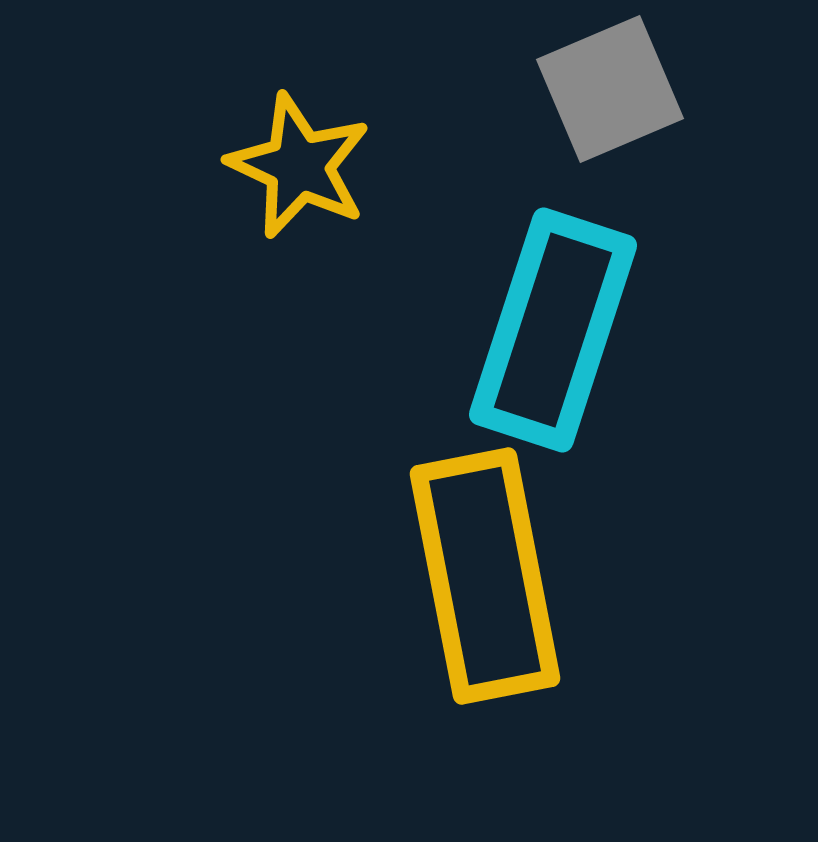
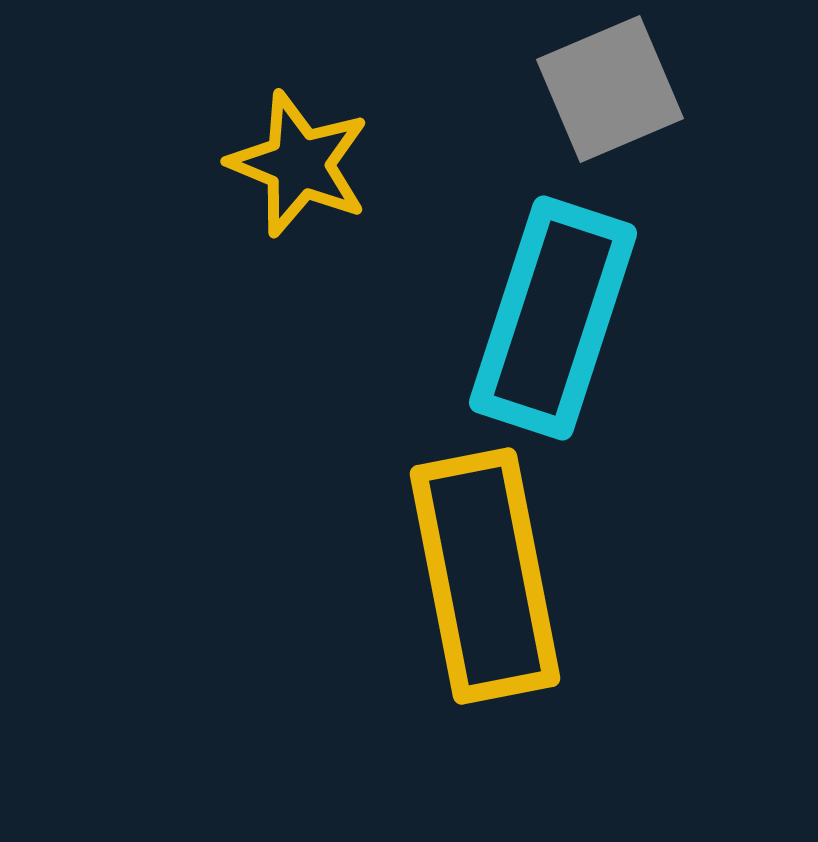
yellow star: moved 2 px up; rotated 3 degrees counterclockwise
cyan rectangle: moved 12 px up
